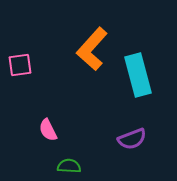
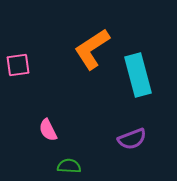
orange L-shape: rotated 15 degrees clockwise
pink square: moved 2 px left
